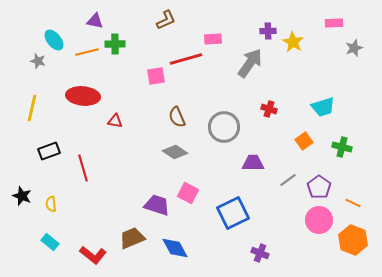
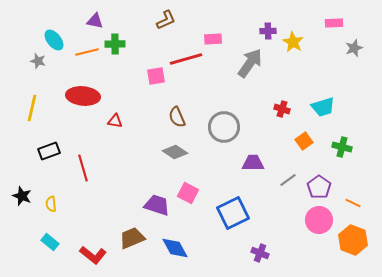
red cross at (269, 109): moved 13 px right
